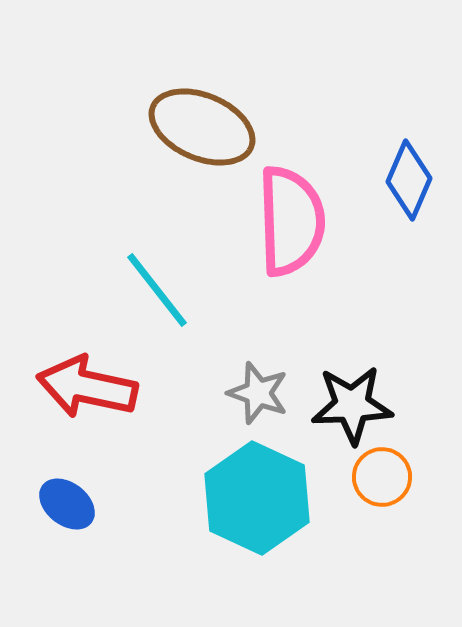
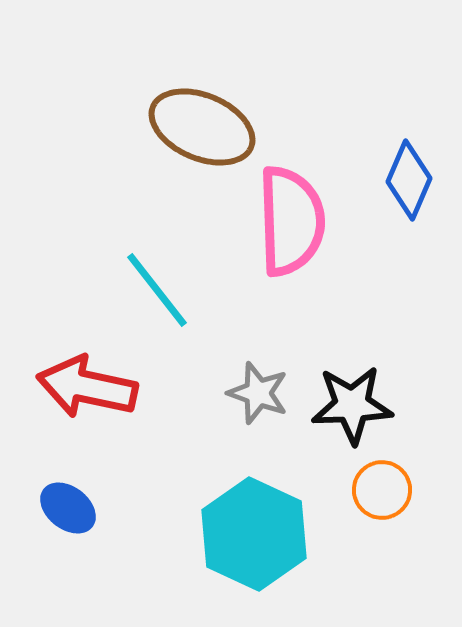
orange circle: moved 13 px down
cyan hexagon: moved 3 px left, 36 px down
blue ellipse: moved 1 px right, 4 px down
